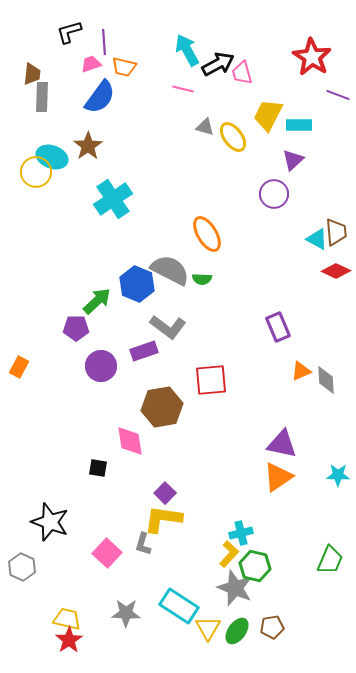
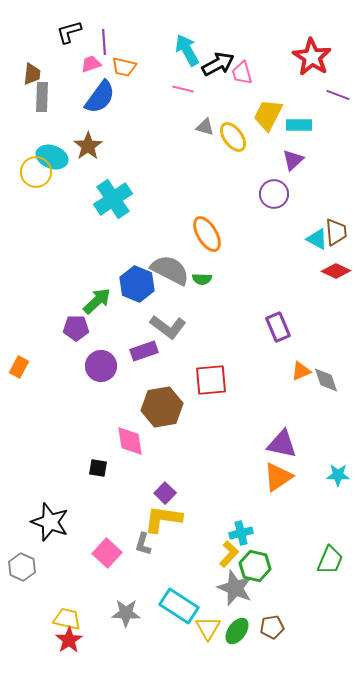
gray diamond at (326, 380): rotated 16 degrees counterclockwise
